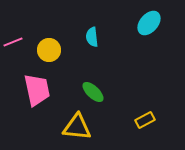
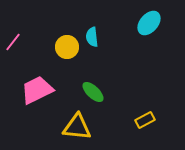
pink line: rotated 30 degrees counterclockwise
yellow circle: moved 18 px right, 3 px up
pink trapezoid: rotated 104 degrees counterclockwise
